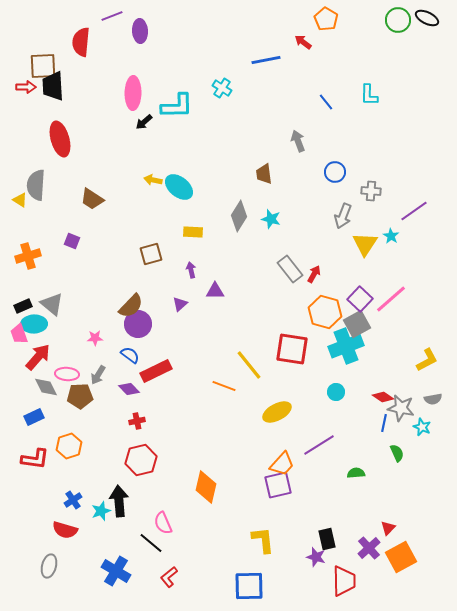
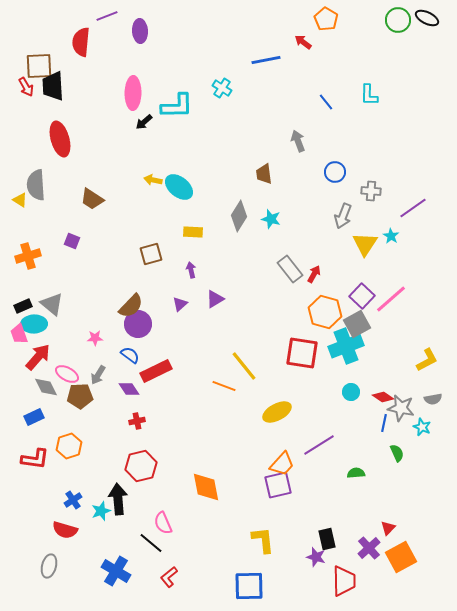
purple line at (112, 16): moved 5 px left
brown square at (43, 66): moved 4 px left
red arrow at (26, 87): rotated 60 degrees clockwise
gray semicircle at (36, 185): rotated 8 degrees counterclockwise
purple line at (414, 211): moved 1 px left, 3 px up
purple triangle at (215, 291): moved 8 px down; rotated 30 degrees counterclockwise
purple square at (360, 299): moved 2 px right, 3 px up
red square at (292, 349): moved 10 px right, 4 px down
yellow line at (249, 365): moved 5 px left, 1 px down
pink ellipse at (67, 374): rotated 25 degrees clockwise
purple diamond at (129, 389): rotated 10 degrees clockwise
cyan circle at (336, 392): moved 15 px right
red hexagon at (141, 460): moved 6 px down
orange diamond at (206, 487): rotated 24 degrees counterclockwise
black arrow at (119, 501): moved 1 px left, 2 px up
